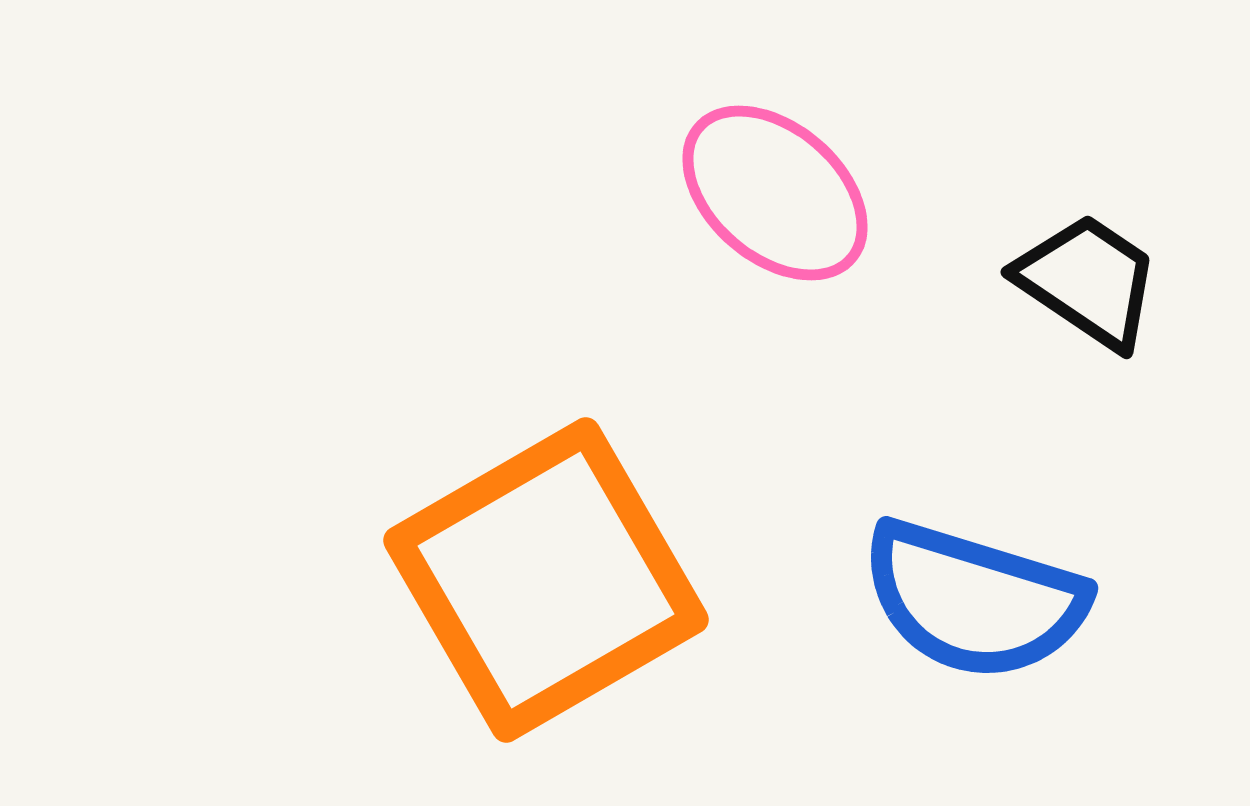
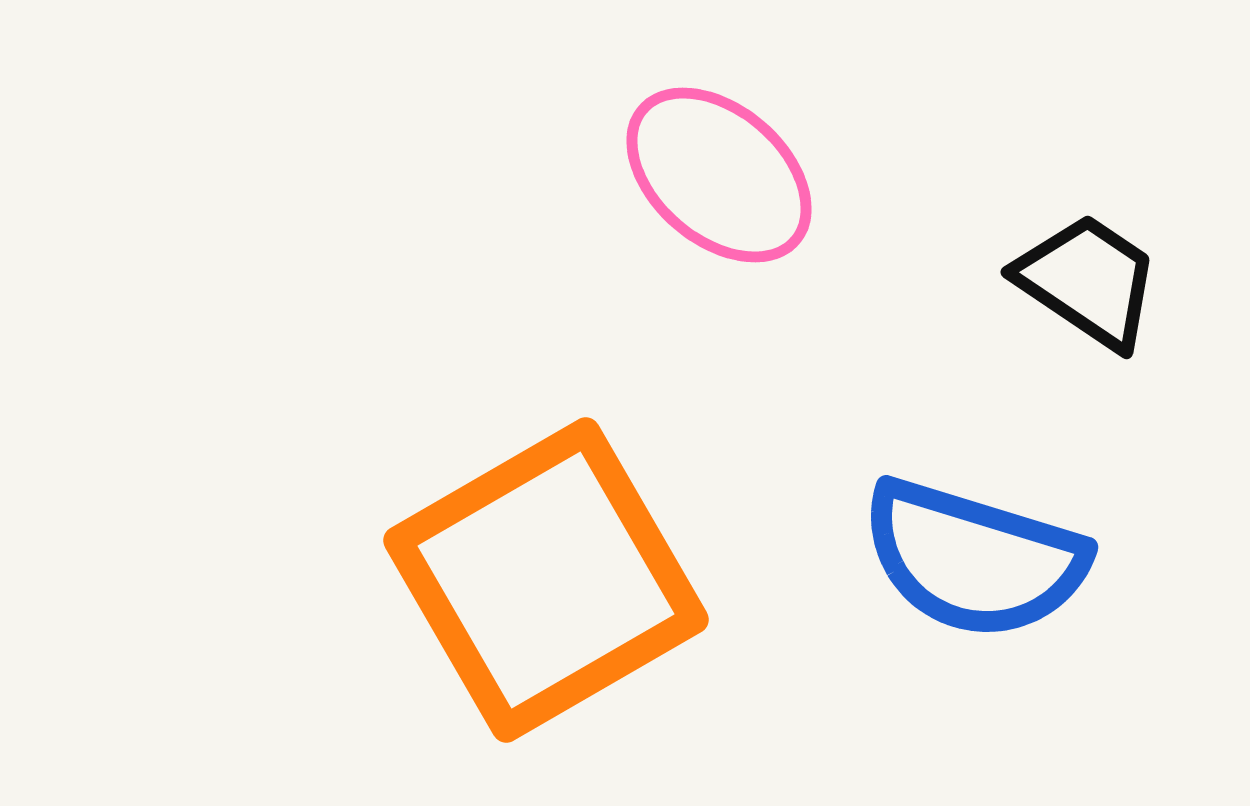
pink ellipse: moved 56 px left, 18 px up
blue semicircle: moved 41 px up
